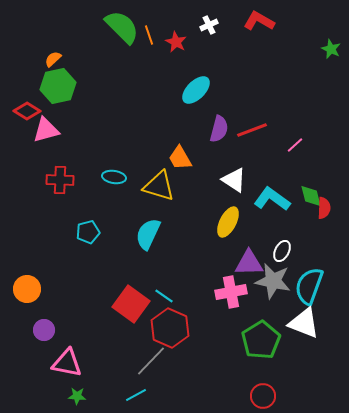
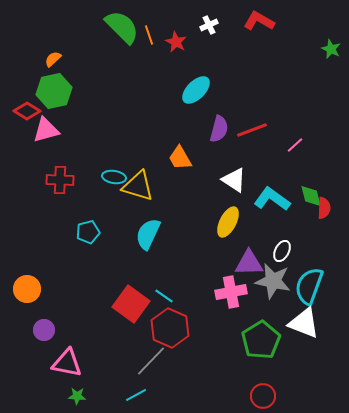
green hexagon at (58, 86): moved 4 px left, 5 px down
yellow triangle at (159, 186): moved 21 px left
